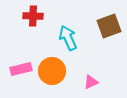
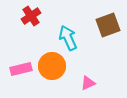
red cross: moved 2 px left; rotated 36 degrees counterclockwise
brown square: moved 1 px left, 1 px up
orange circle: moved 5 px up
pink triangle: moved 3 px left, 1 px down
